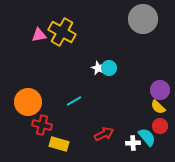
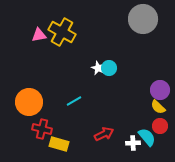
orange circle: moved 1 px right
red cross: moved 4 px down
